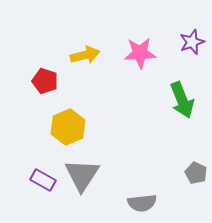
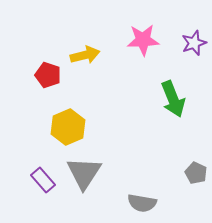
purple star: moved 2 px right, 1 px down
pink star: moved 3 px right, 13 px up
red pentagon: moved 3 px right, 6 px up
green arrow: moved 9 px left, 1 px up
gray triangle: moved 2 px right, 2 px up
purple rectangle: rotated 20 degrees clockwise
gray semicircle: rotated 16 degrees clockwise
